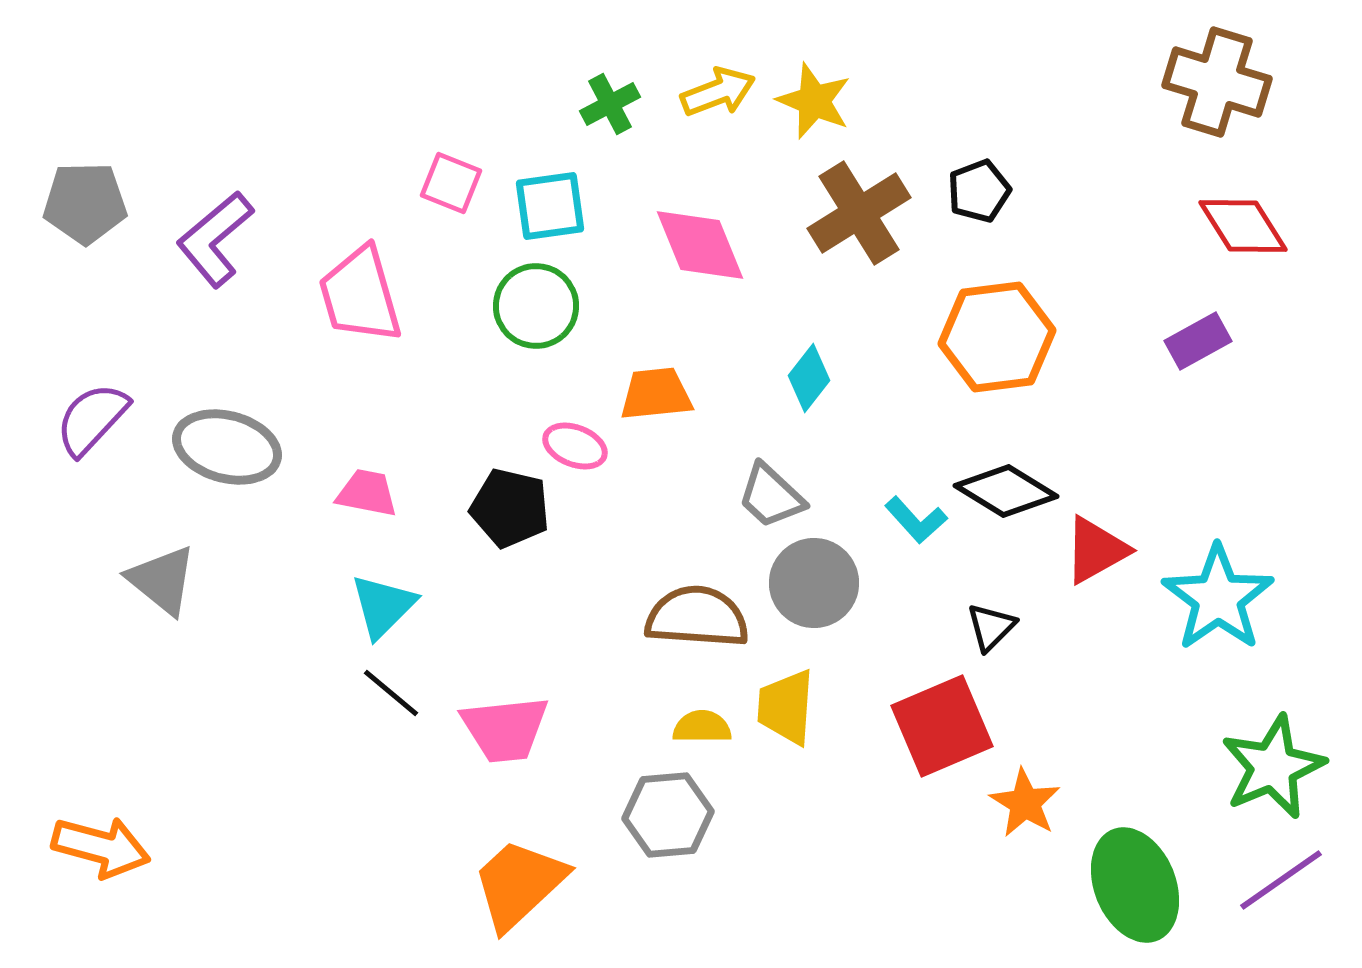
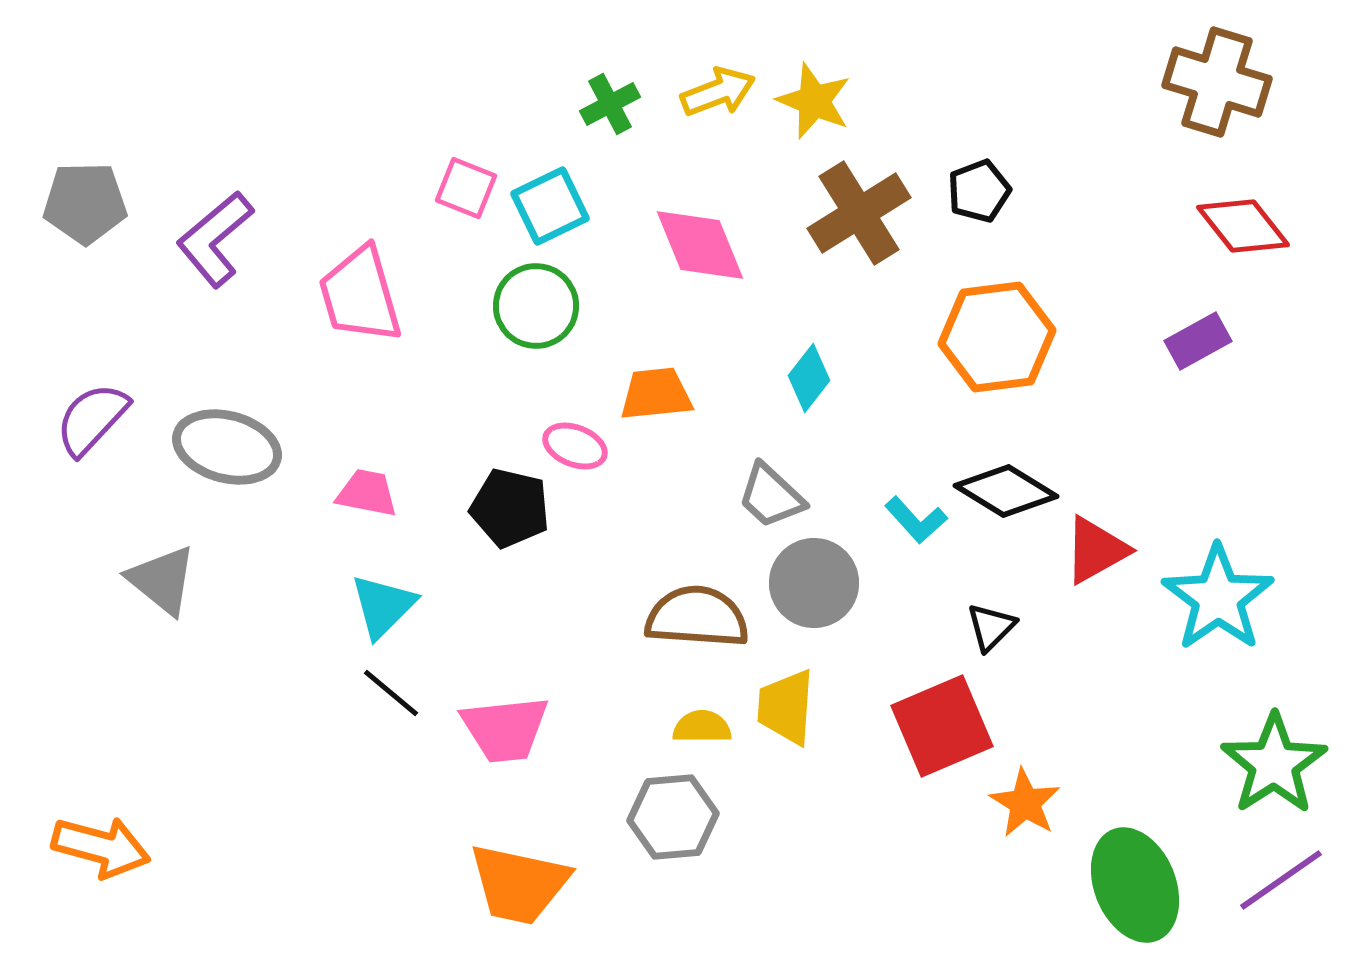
pink square at (451, 183): moved 15 px right, 5 px down
cyan square at (550, 206): rotated 18 degrees counterclockwise
red diamond at (1243, 226): rotated 6 degrees counterclockwise
green star at (1273, 767): moved 1 px right, 3 px up; rotated 10 degrees counterclockwise
gray hexagon at (668, 815): moved 5 px right, 2 px down
orange trapezoid at (519, 884): rotated 125 degrees counterclockwise
